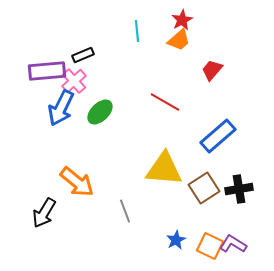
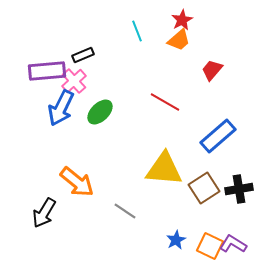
cyan line: rotated 15 degrees counterclockwise
gray line: rotated 35 degrees counterclockwise
